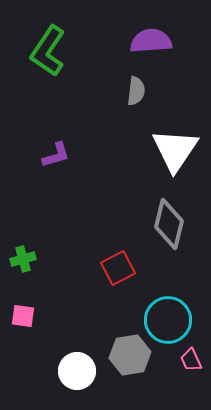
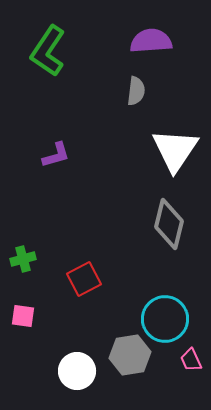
red square: moved 34 px left, 11 px down
cyan circle: moved 3 px left, 1 px up
